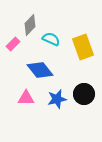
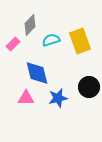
cyan semicircle: moved 1 px down; rotated 42 degrees counterclockwise
yellow rectangle: moved 3 px left, 6 px up
blue diamond: moved 3 px left, 3 px down; rotated 24 degrees clockwise
black circle: moved 5 px right, 7 px up
blue star: moved 1 px right, 1 px up
